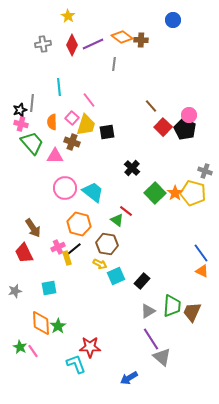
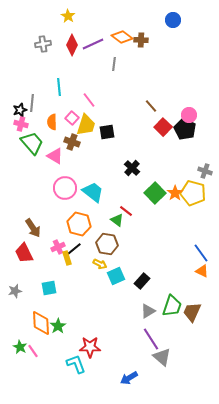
pink triangle at (55, 156): rotated 30 degrees clockwise
green trapezoid at (172, 306): rotated 15 degrees clockwise
